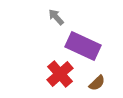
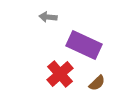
gray arrow: moved 8 px left; rotated 42 degrees counterclockwise
purple rectangle: moved 1 px right, 1 px up
